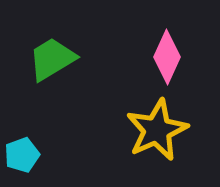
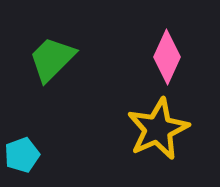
green trapezoid: rotated 14 degrees counterclockwise
yellow star: moved 1 px right, 1 px up
